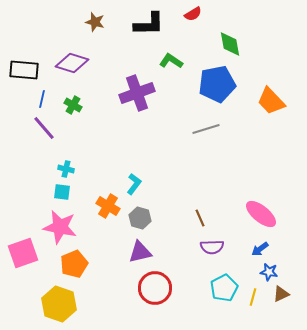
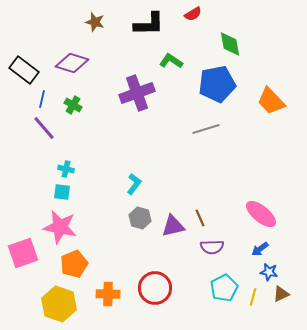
black rectangle: rotated 32 degrees clockwise
orange cross: moved 88 px down; rotated 30 degrees counterclockwise
purple triangle: moved 33 px right, 26 px up
